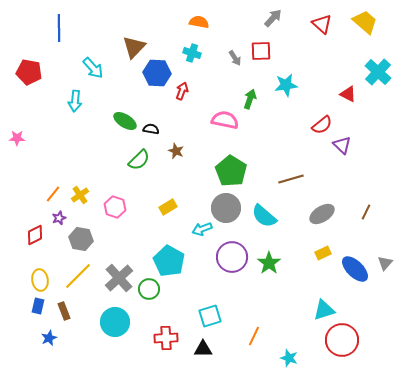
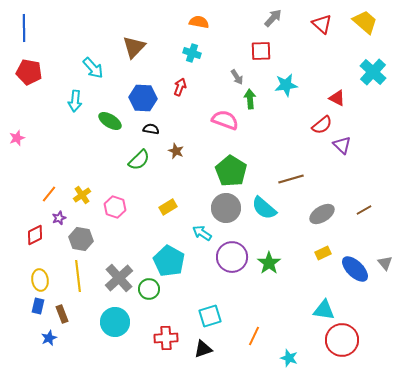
blue line at (59, 28): moved 35 px left
gray arrow at (235, 58): moved 2 px right, 19 px down
cyan cross at (378, 72): moved 5 px left
blue hexagon at (157, 73): moved 14 px left, 25 px down
red arrow at (182, 91): moved 2 px left, 4 px up
red triangle at (348, 94): moved 11 px left, 4 px down
green arrow at (250, 99): rotated 24 degrees counterclockwise
pink semicircle at (225, 120): rotated 8 degrees clockwise
green ellipse at (125, 121): moved 15 px left
pink star at (17, 138): rotated 21 degrees counterclockwise
orange line at (53, 194): moved 4 px left
yellow cross at (80, 195): moved 2 px right
brown line at (366, 212): moved 2 px left, 2 px up; rotated 35 degrees clockwise
cyan semicircle at (264, 216): moved 8 px up
cyan arrow at (202, 229): moved 4 px down; rotated 54 degrees clockwise
gray triangle at (385, 263): rotated 21 degrees counterclockwise
yellow line at (78, 276): rotated 52 degrees counterclockwise
cyan triangle at (324, 310): rotated 25 degrees clockwise
brown rectangle at (64, 311): moved 2 px left, 3 px down
black triangle at (203, 349): rotated 18 degrees counterclockwise
